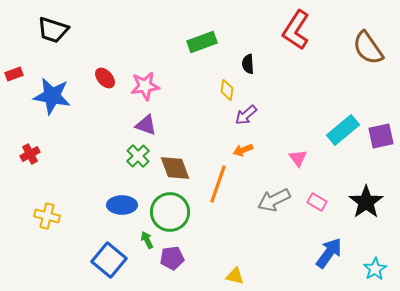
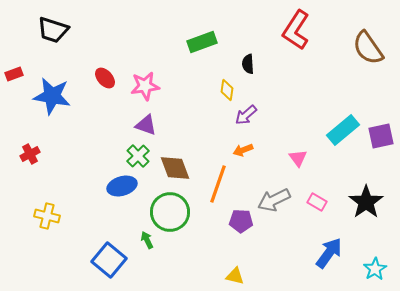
blue ellipse: moved 19 px up; rotated 16 degrees counterclockwise
purple pentagon: moved 69 px right, 37 px up; rotated 10 degrees clockwise
